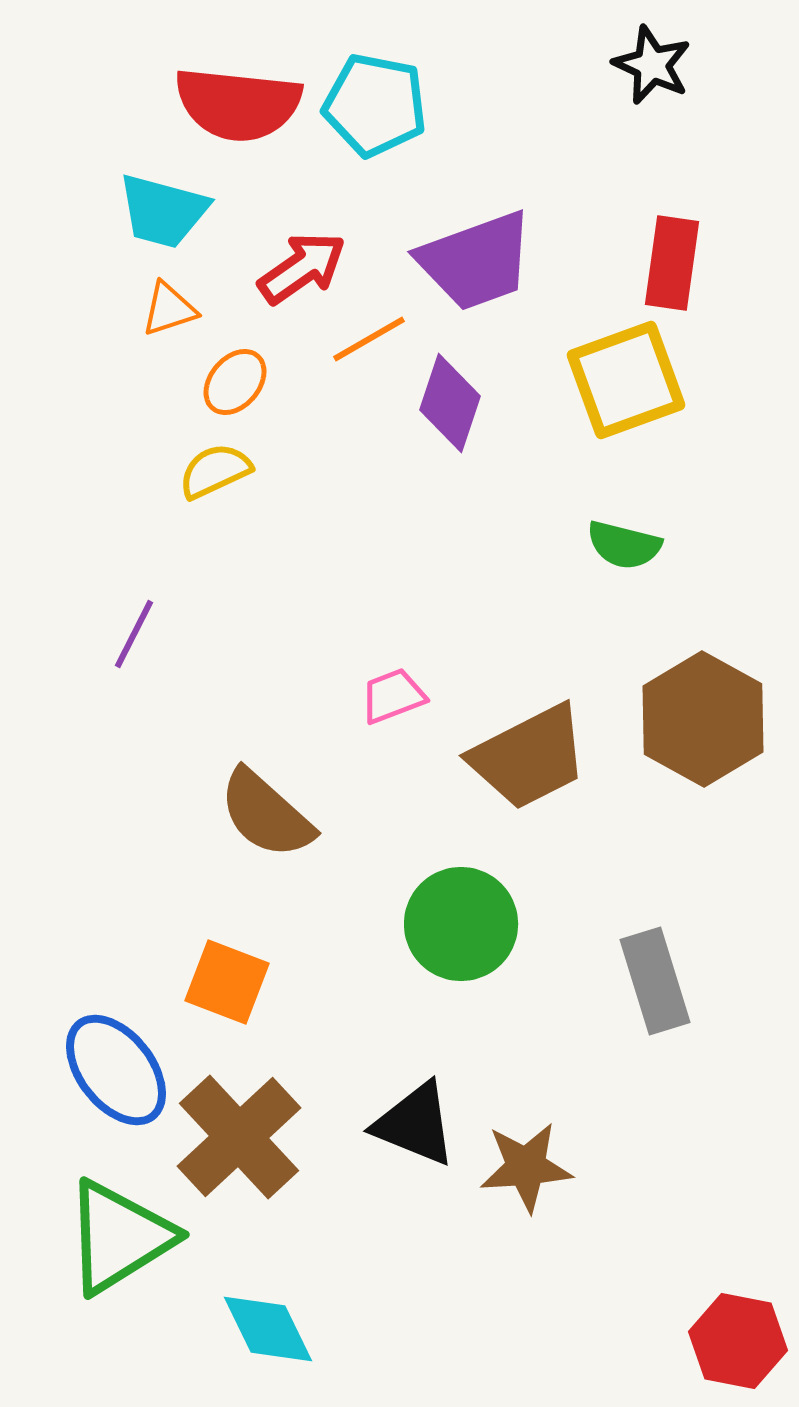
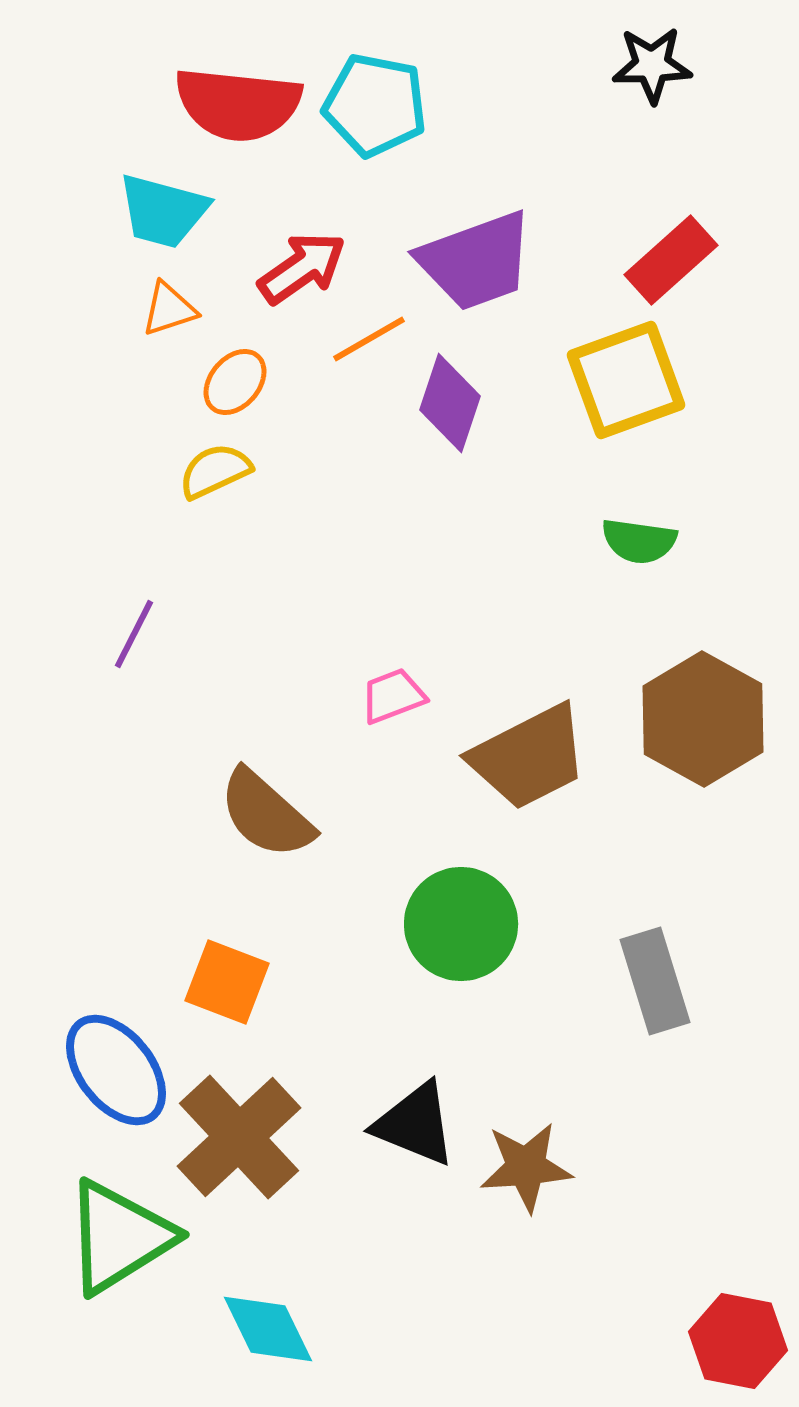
black star: rotated 26 degrees counterclockwise
red rectangle: moved 1 px left, 3 px up; rotated 40 degrees clockwise
green semicircle: moved 15 px right, 4 px up; rotated 6 degrees counterclockwise
